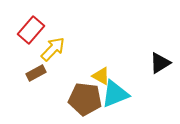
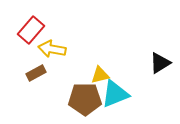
yellow arrow: moved 1 px left; rotated 124 degrees counterclockwise
yellow triangle: moved 1 px left, 1 px up; rotated 42 degrees counterclockwise
brown pentagon: rotated 8 degrees counterclockwise
